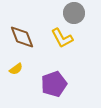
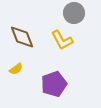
yellow L-shape: moved 2 px down
